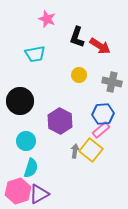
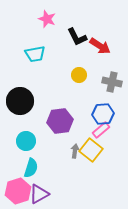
black L-shape: rotated 45 degrees counterclockwise
purple hexagon: rotated 25 degrees clockwise
